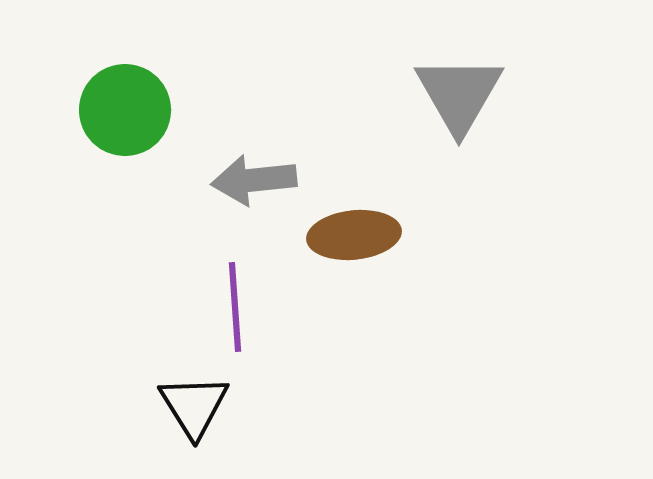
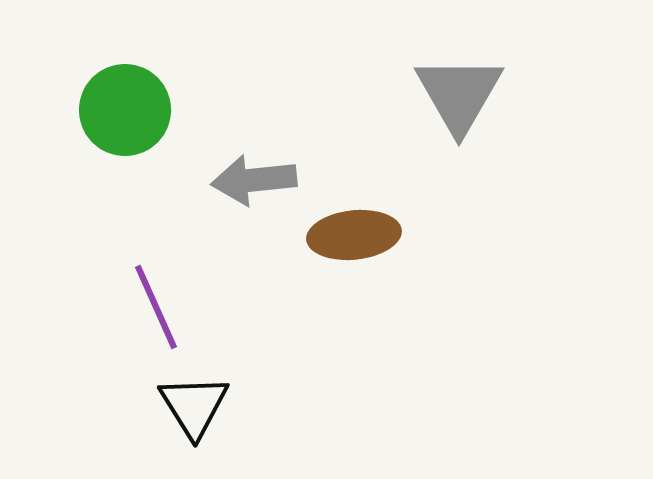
purple line: moved 79 px left; rotated 20 degrees counterclockwise
